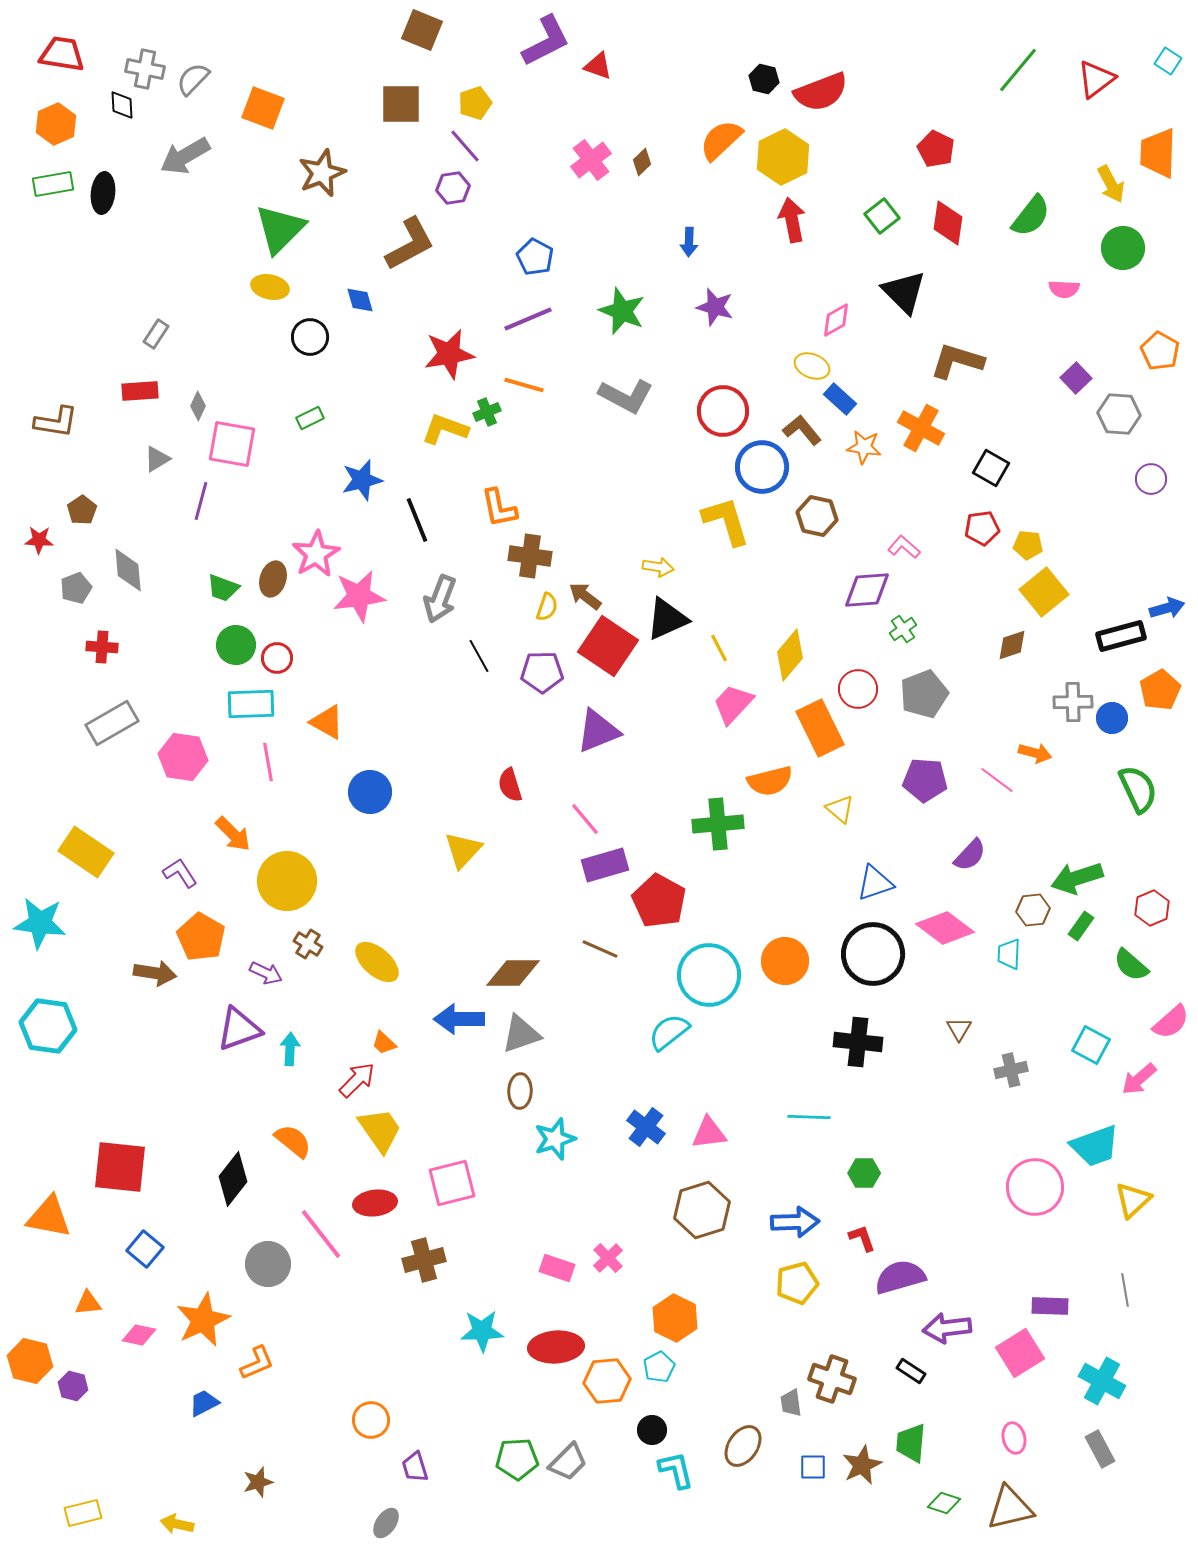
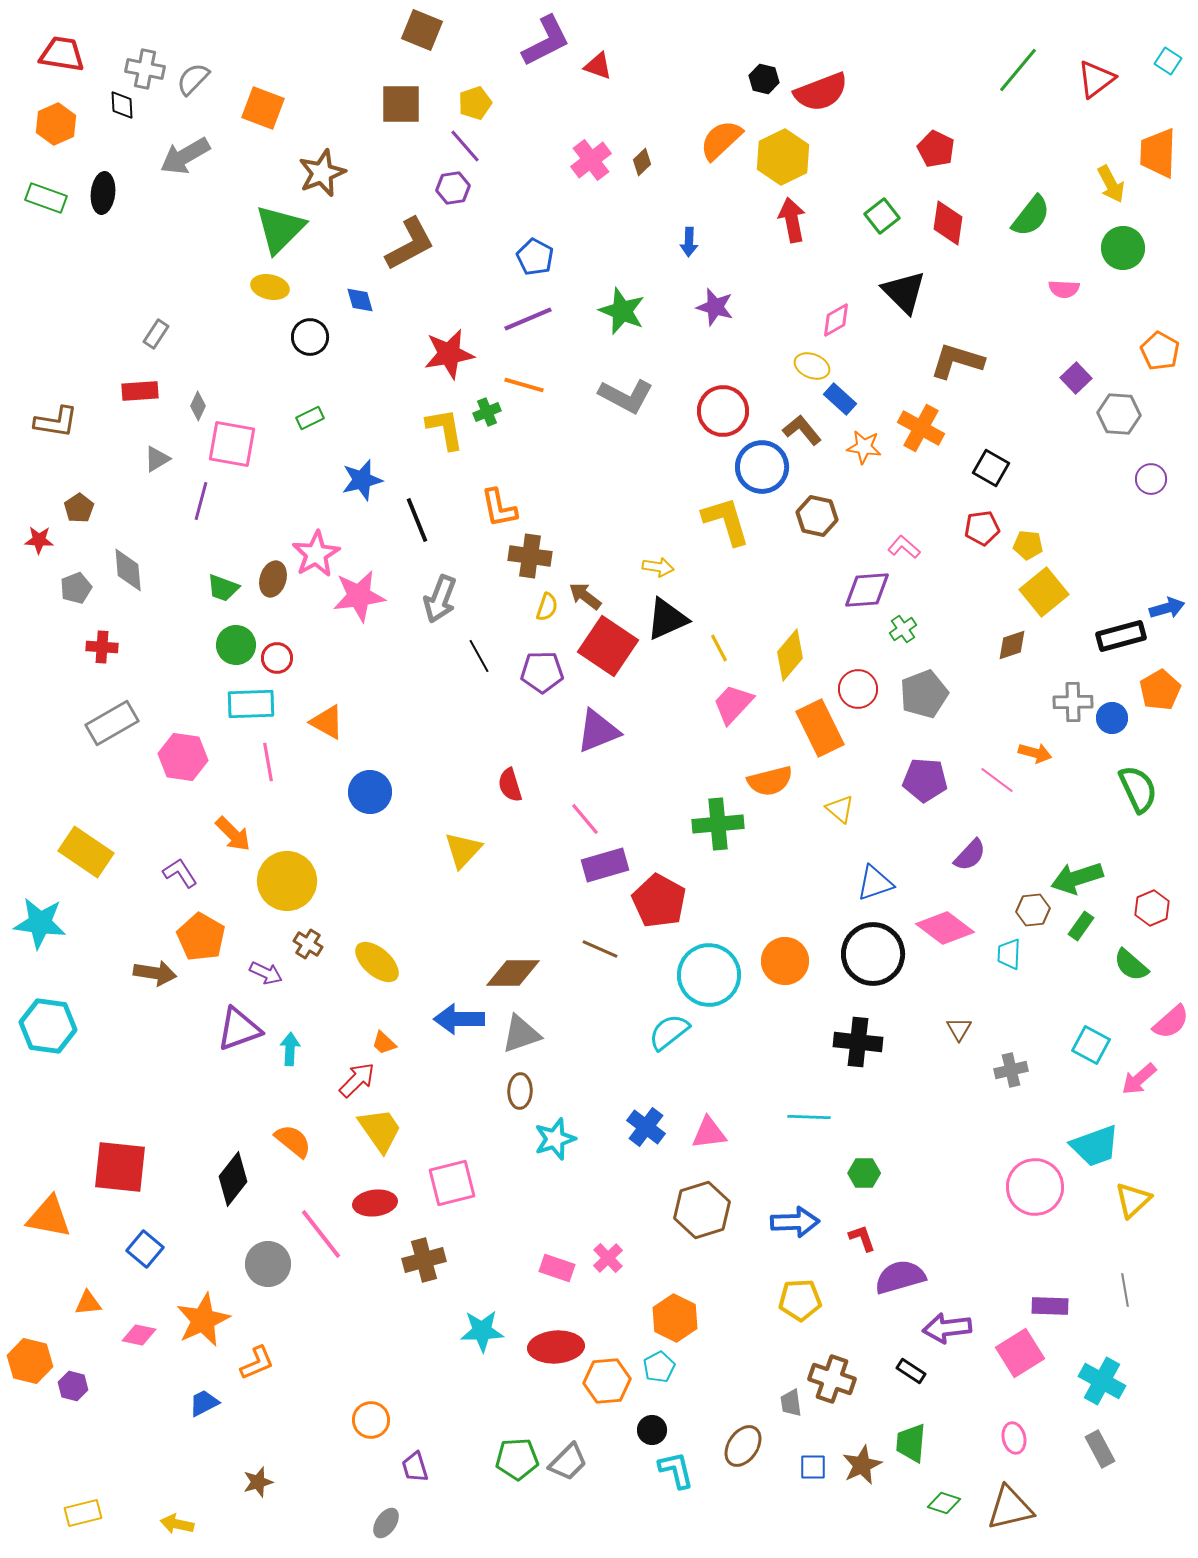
green rectangle at (53, 184): moved 7 px left, 14 px down; rotated 30 degrees clockwise
yellow L-shape at (445, 429): rotated 60 degrees clockwise
brown pentagon at (82, 510): moved 3 px left, 2 px up
yellow pentagon at (797, 1283): moved 3 px right, 17 px down; rotated 12 degrees clockwise
